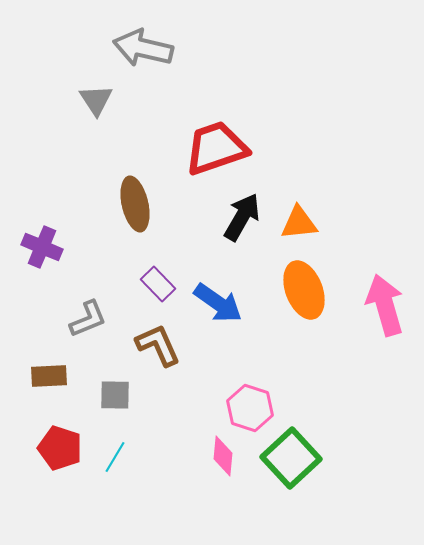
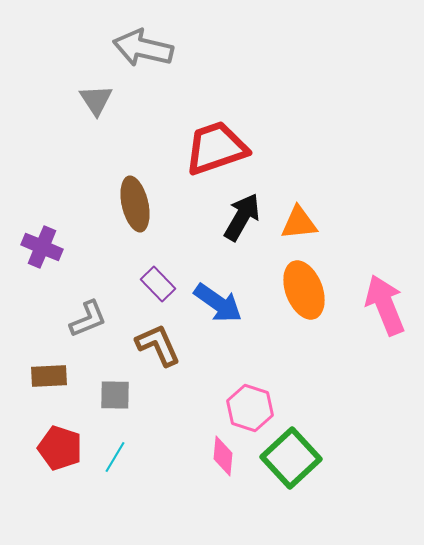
pink arrow: rotated 6 degrees counterclockwise
